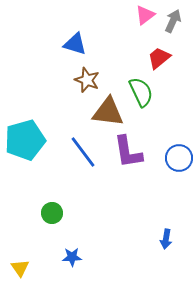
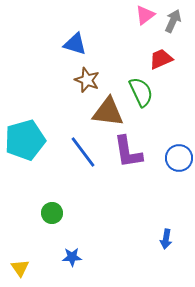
red trapezoid: moved 2 px right, 1 px down; rotated 15 degrees clockwise
